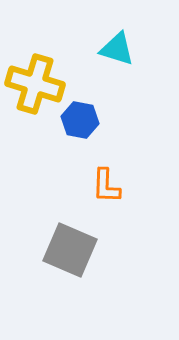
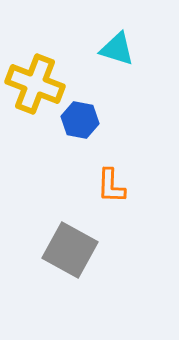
yellow cross: rotated 4 degrees clockwise
orange L-shape: moved 5 px right
gray square: rotated 6 degrees clockwise
